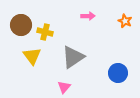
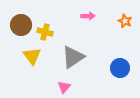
blue circle: moved 2 px right, 5 px up
